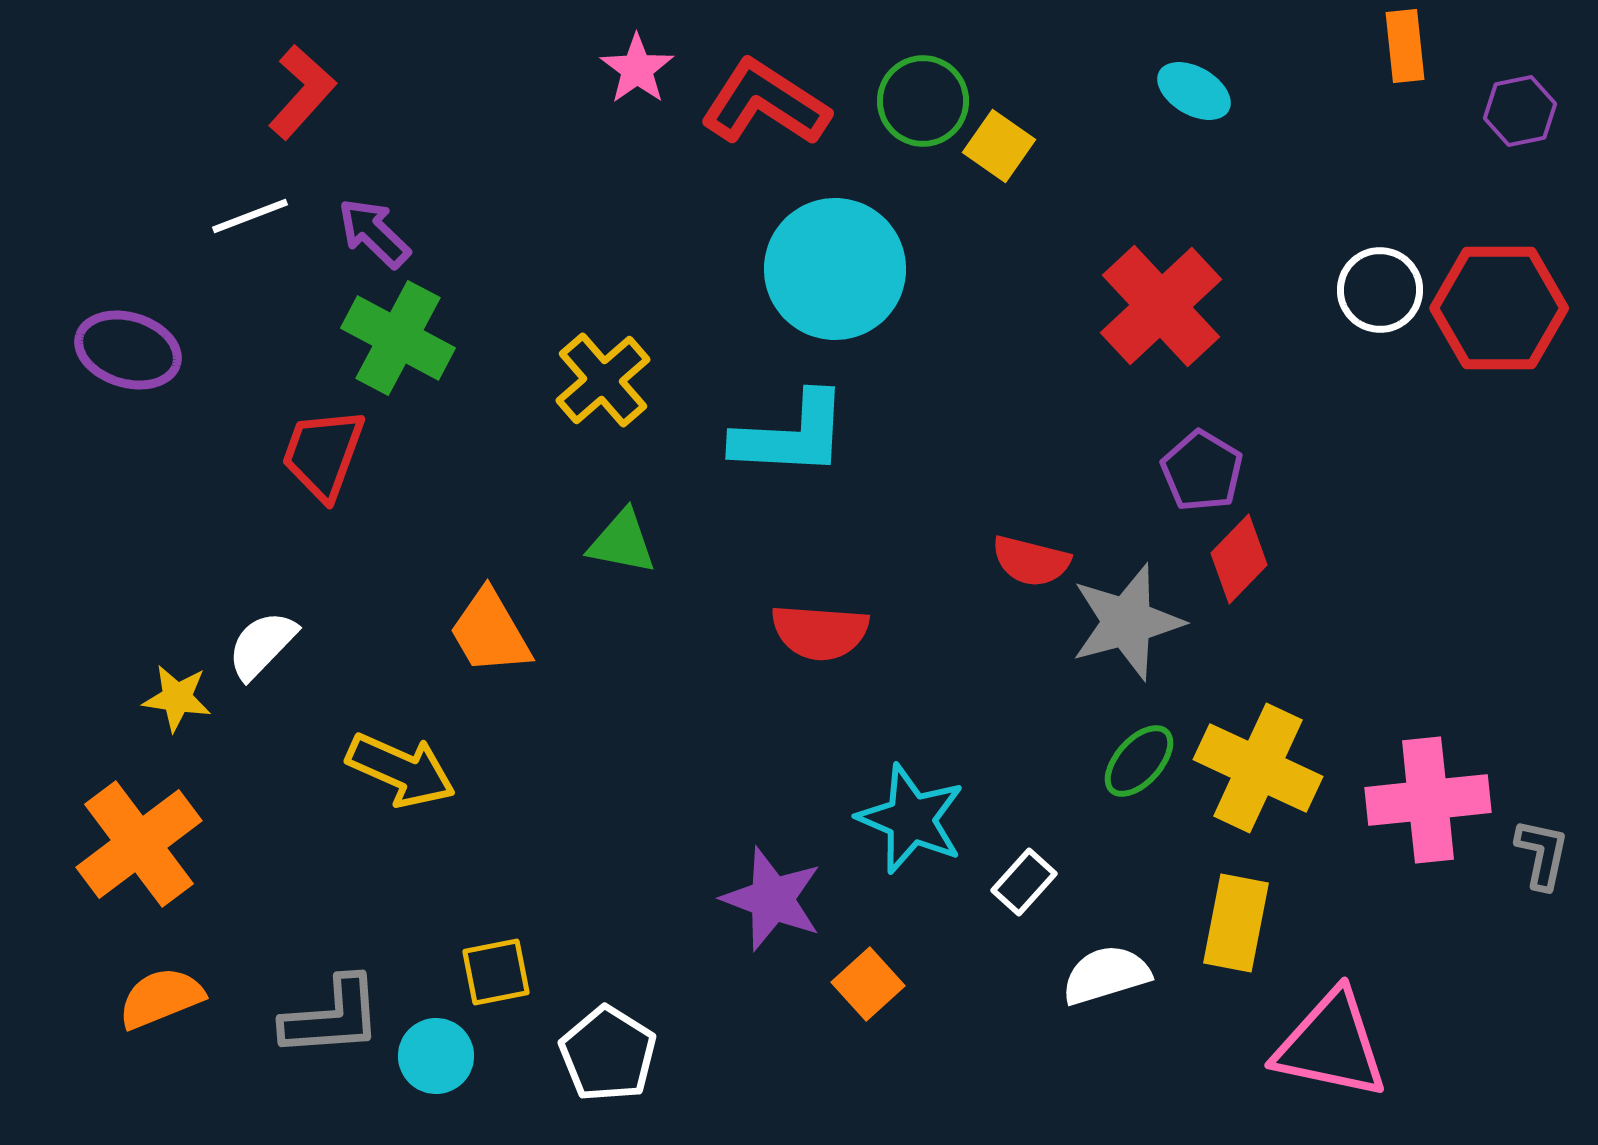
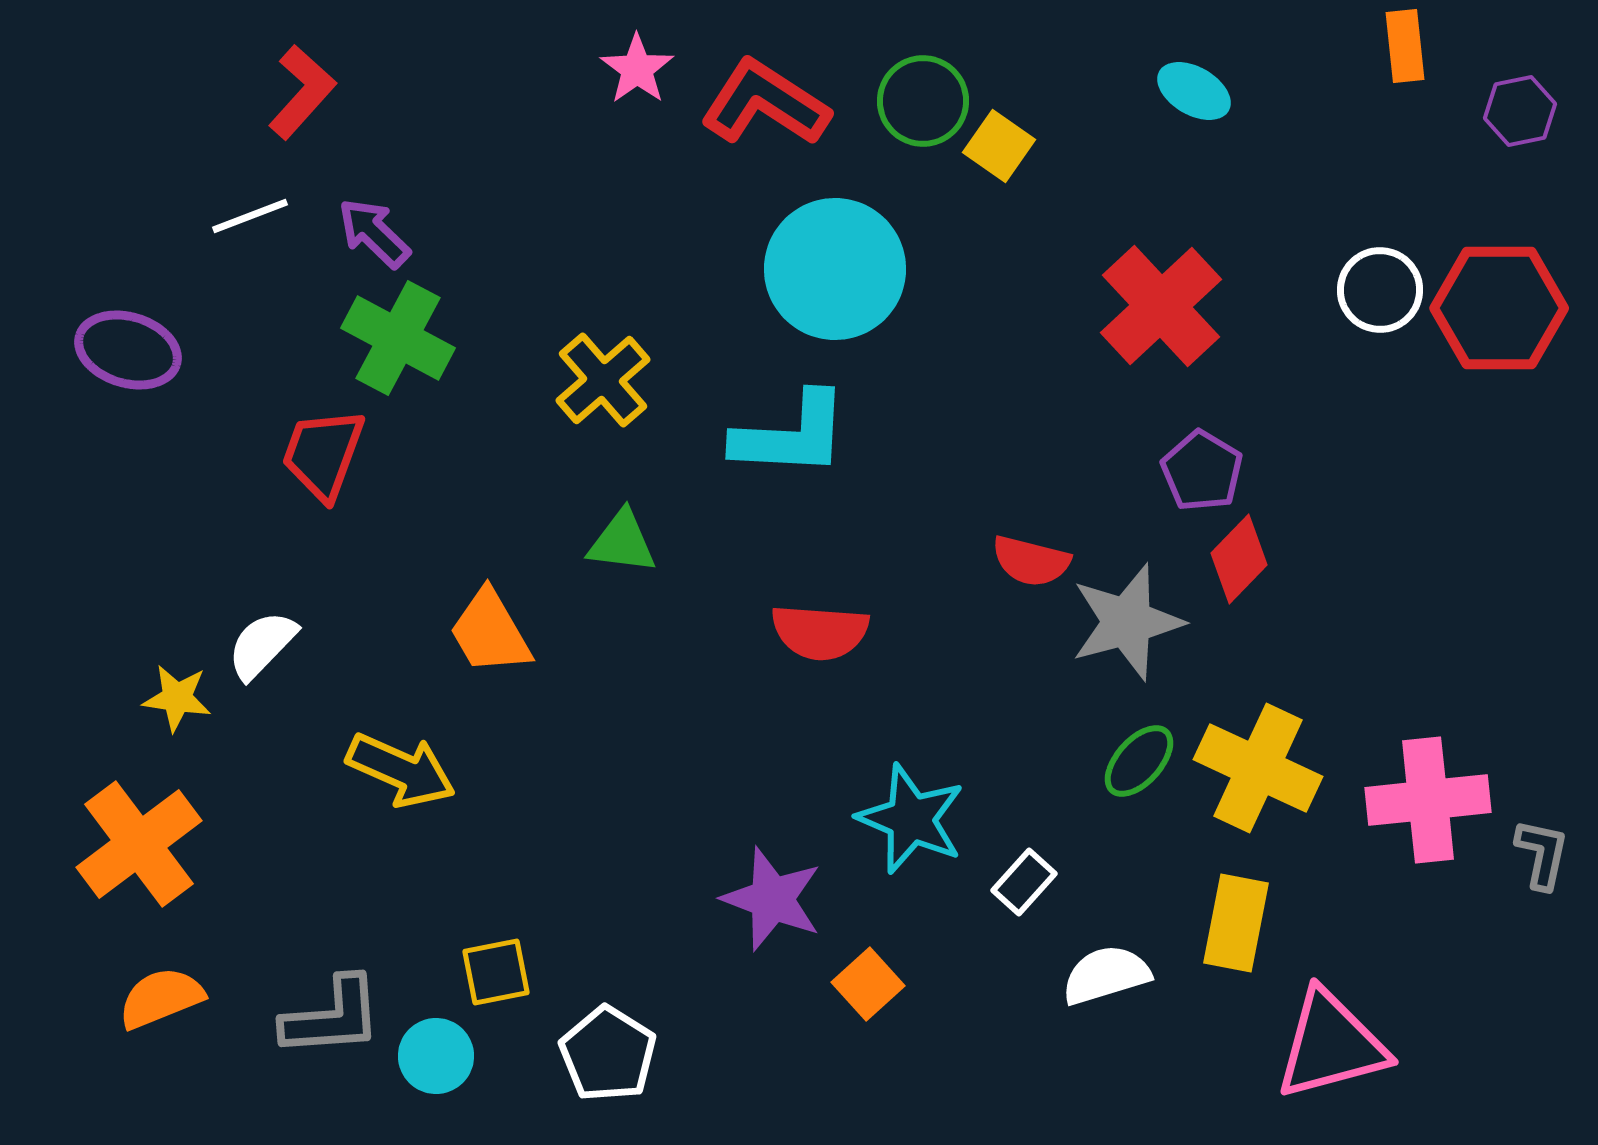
green triangle at (622, 542): rotated 4 degrees counterclockwise
pink triangle at (1331, 1045): rotated 27 degrees counterclockwise
